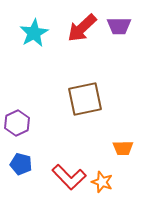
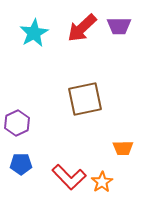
blue pentagon: rotated 15 degrees counterclockwise
orange star: rotated 20 degrees clockwise
